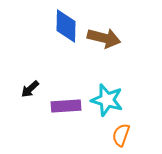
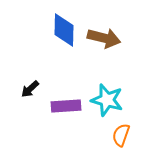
blue diamond: moved 2 px left, 4 px down
